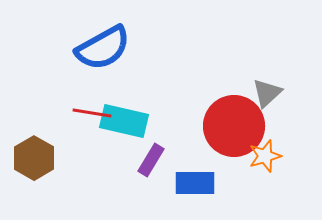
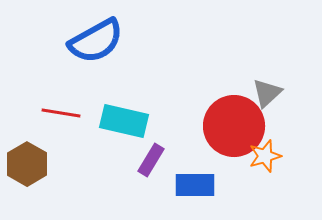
blue semicircle: moved 7 px left, 7 px up
red line: moved 31 px left
brown hexagon: moved 7 px left, 6 px down
blue rectangle: moved 2 px down
